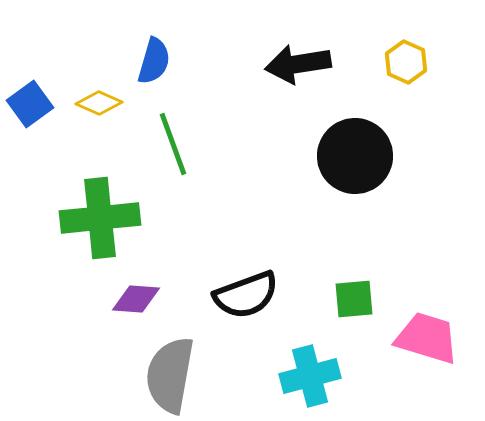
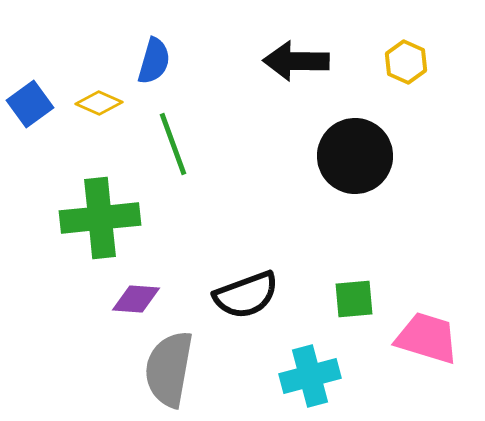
black arrow: moved 2 px left, 3 px up; rotated 10 degrees clockwise
gray semicircle: moved 1 px left, 6 px up
